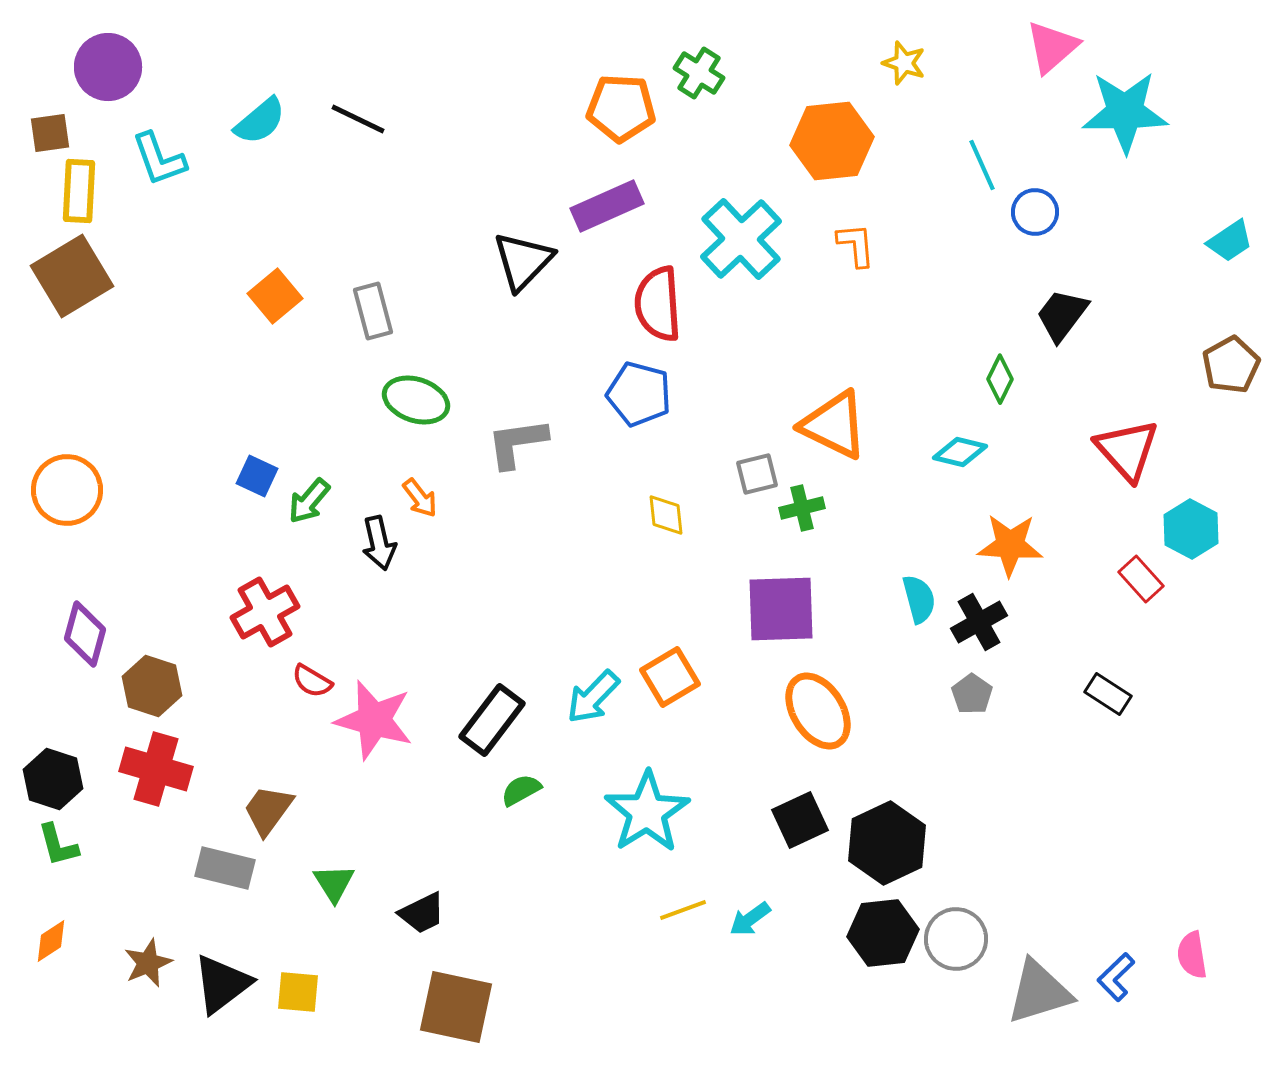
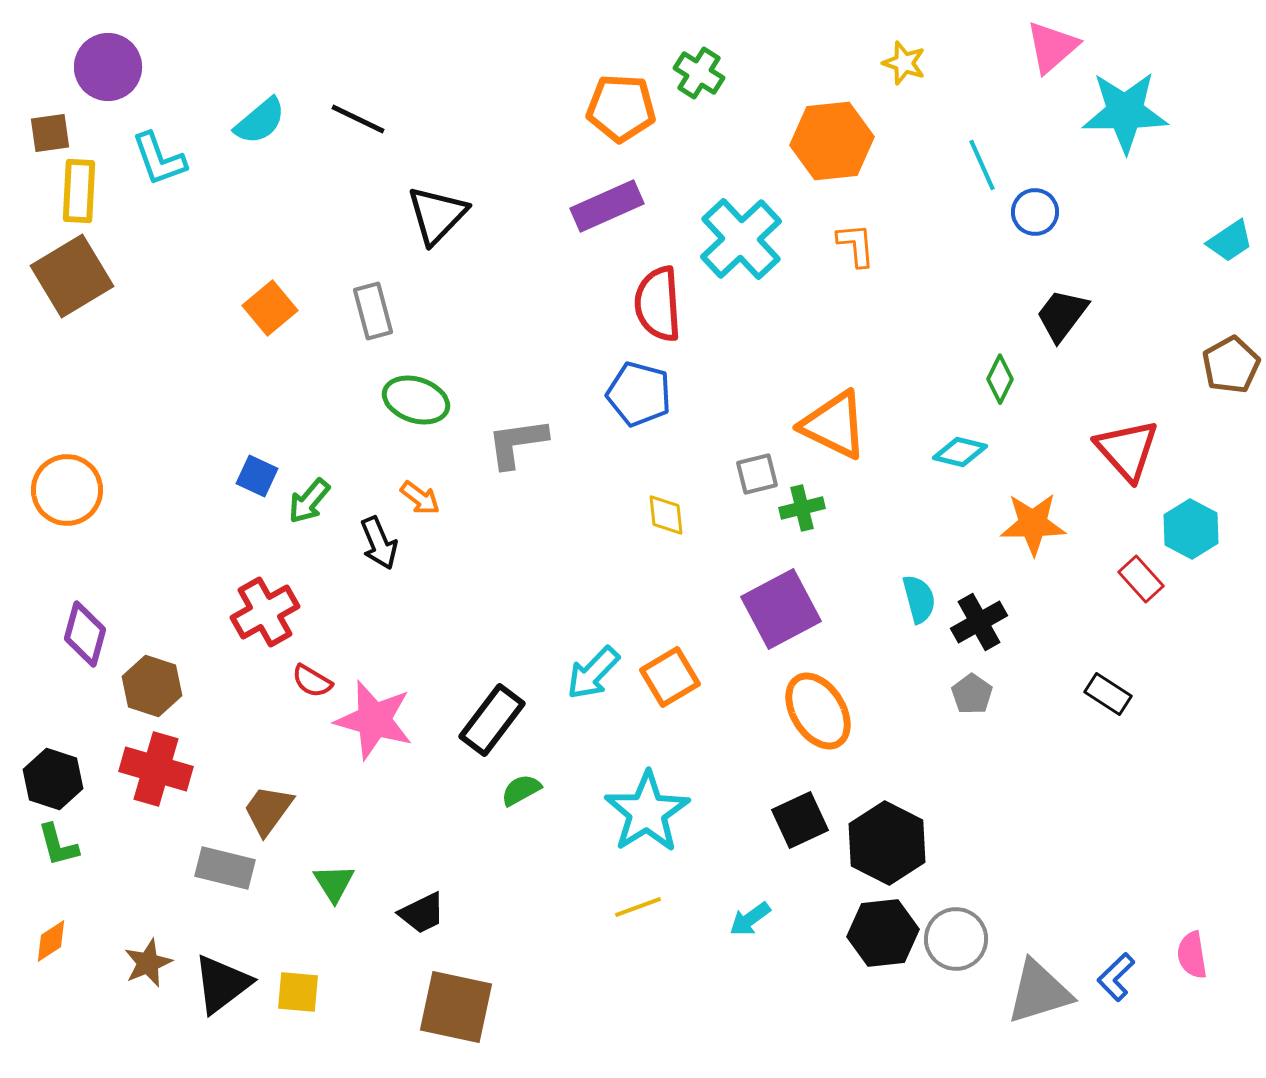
black triangle at (523, 261): moved 86 px left, 46 px up
orange square at (275, 296): moved 5 px left, 12 px down
orange arrow at (420, 498): rotated 15 degrees counterclockwise
black arrow at (379, 543): rotated 10 degrees counterclockwise
orange star at (1010, 545): moved 23 px right, 21 px up; rotated 4 degrees counterclockwise
purple square at (781, 609): rotated 26 degrees counterclockwise
cyan arrow at (593, 697): moved 24 px up
black hexagon at (887, 843): rotated 8 degrees counterclockwise
yellow line at (683, 910): moved 45 px left, 3 px up
